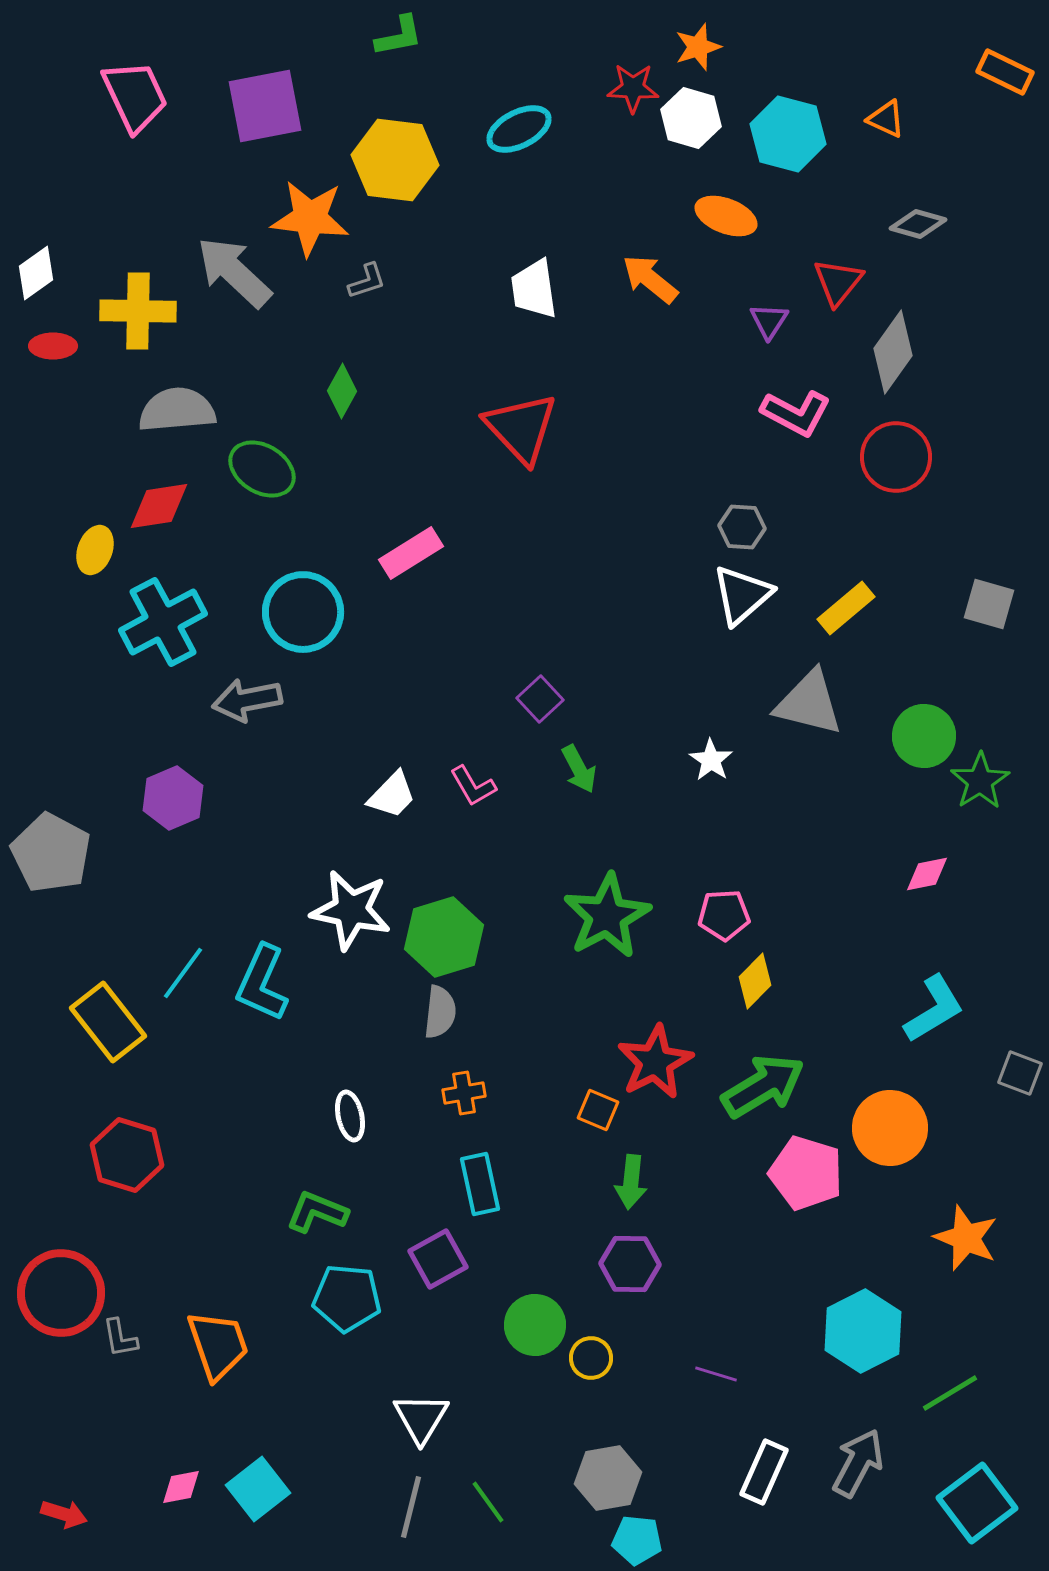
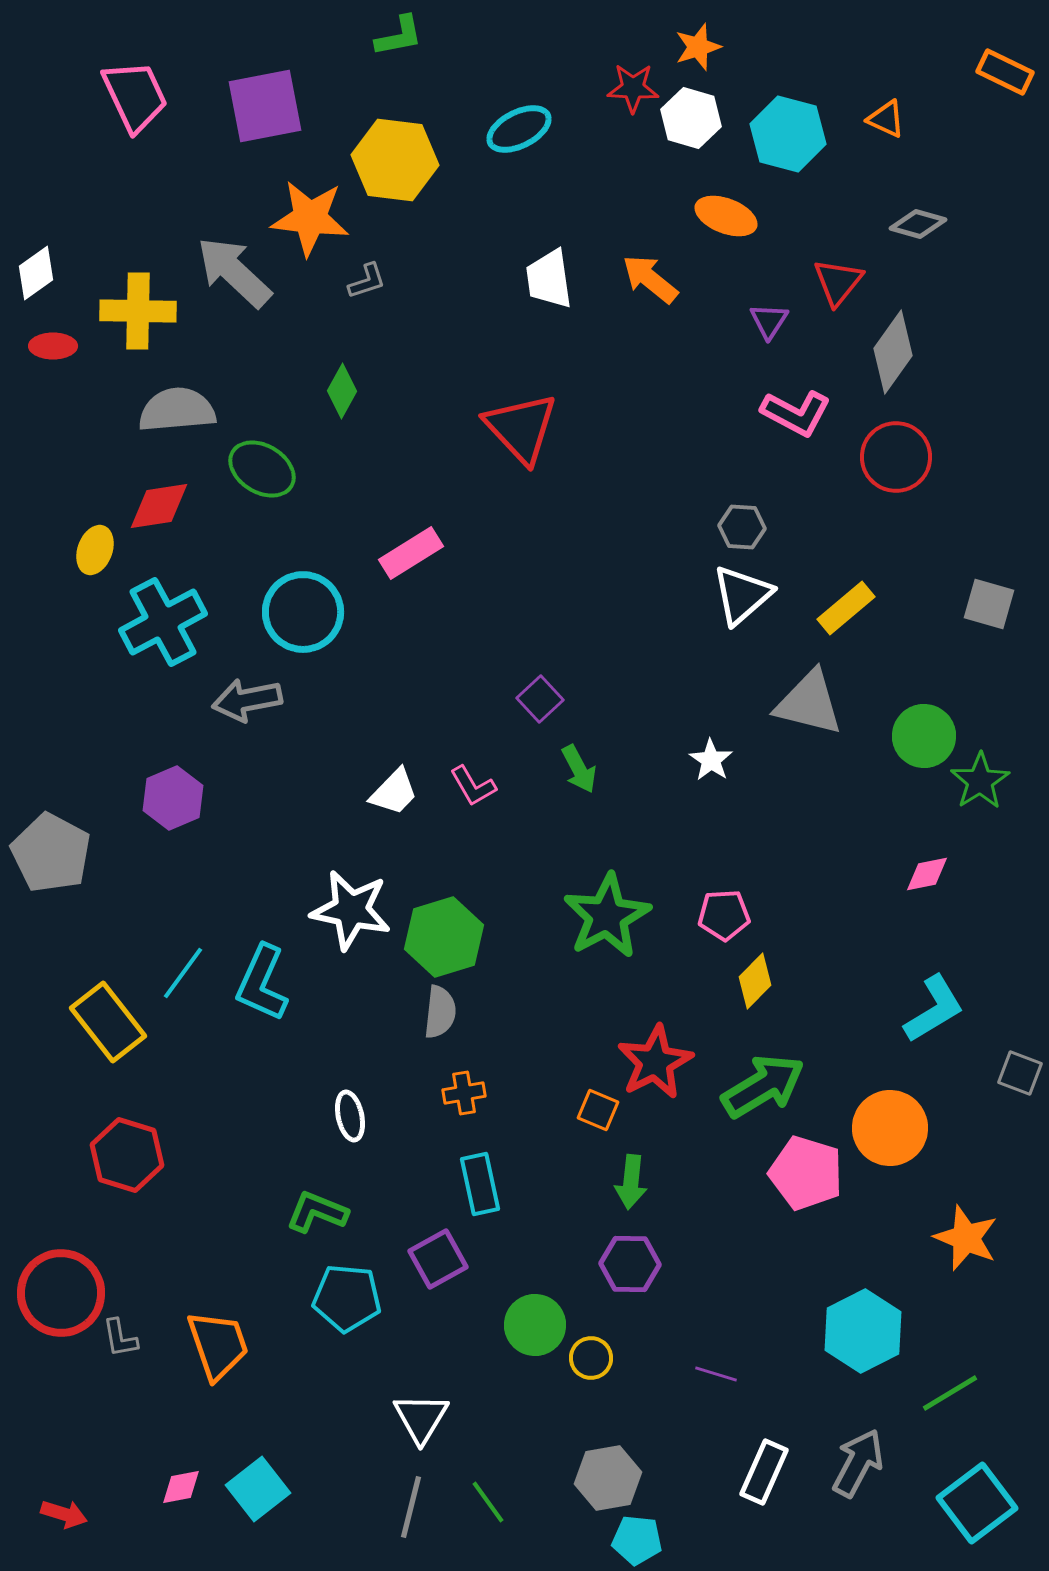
white trapezoid at (534, 289): moved 15 px right, 10 px up
white trapezoid at (392, 795): moved 2 px right, 3 px up
